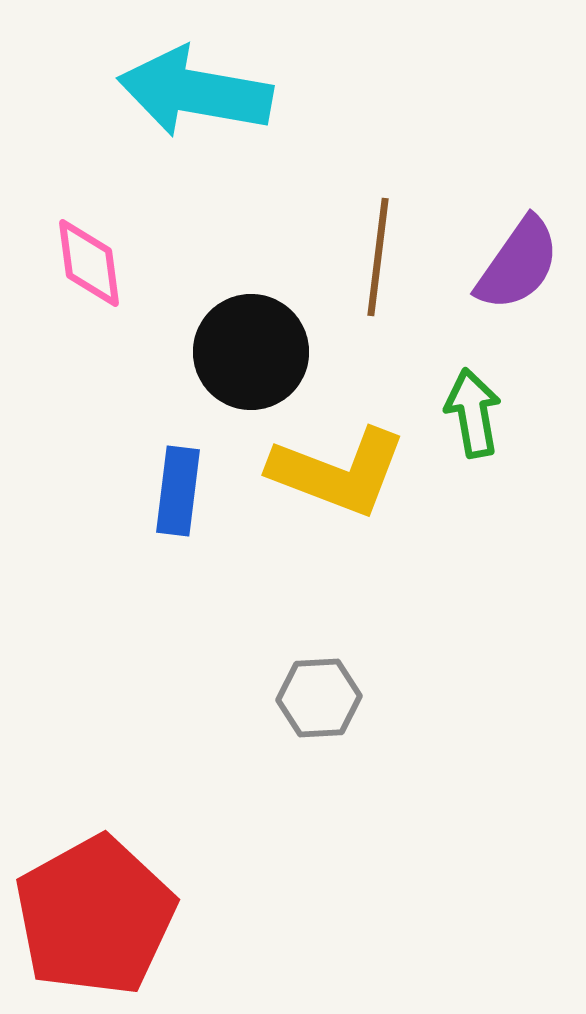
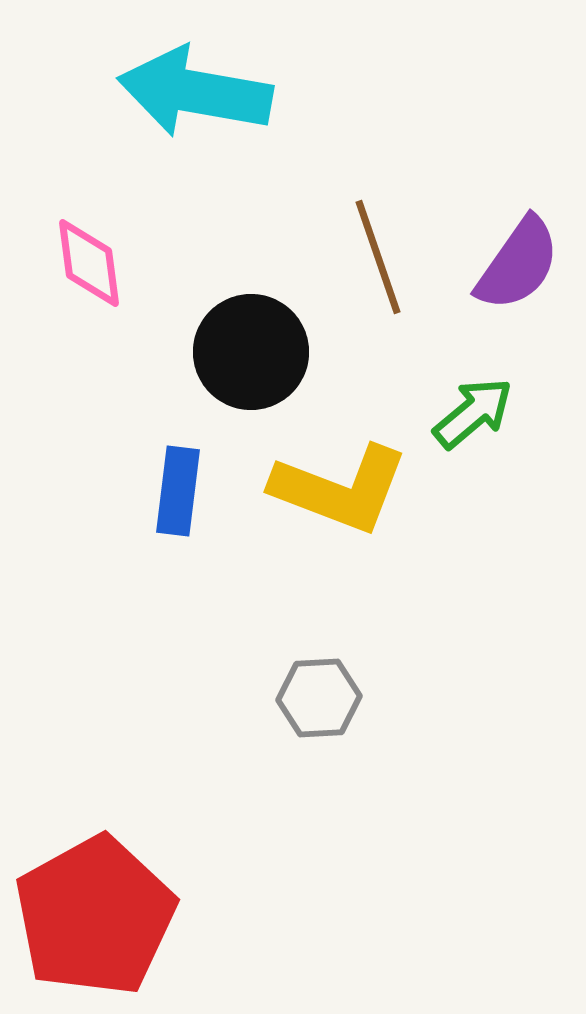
brown line: rotated 26 degrees counterclockwise
green arrow: rotated 60 degrees clockwise
yellow L-shape: moved 2 px right, 17 px down
